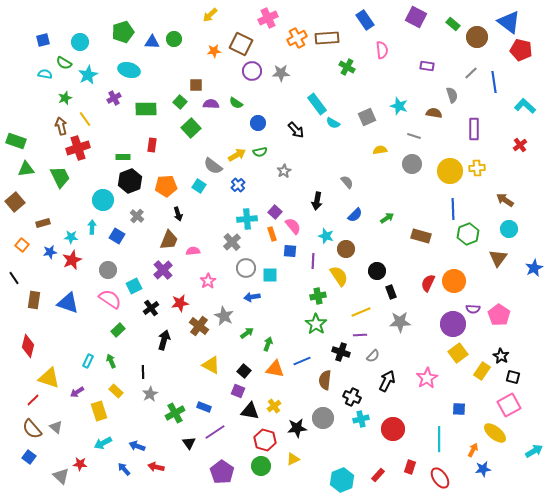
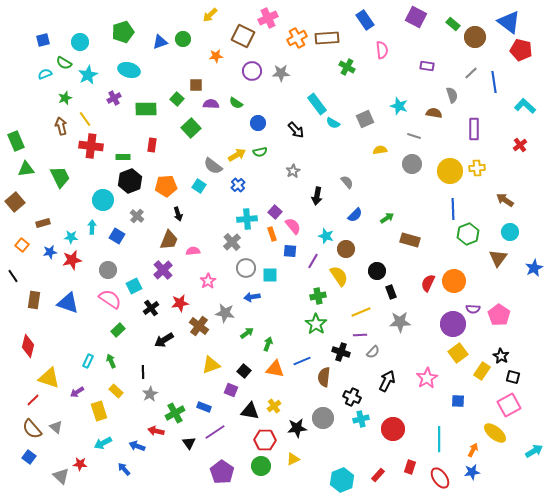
brown circle at (477, 37): moved 2 px left
green circle at (174, 39): moved 9 px right
blue triangle at (152, 42): moved 8 px right; rotated 21 degrees counterclockwise
brown square at (241, 44): moved 2 px right, 8 px up
orange star at (214, 51): moved 2 px right, 5 px down
cyan semicircle at (45, 74): rotated 32 degrees counterclockwise
green square at (180, 102): moved 3 px left, 3 px up
gray square at (367, 117): moved 2 px left, 2 px down
green rectangle at (16, 141): rotated 48 degrees clockwise
red cross at (78, 148): moved 13 px right, 2 px up; rotated 25 degrees clockwise
gray star at (284, 171): moved 9 px right
black arrow at (317, 201): moved 5 px up
cyan circle at (509, 229): moved 1 px right, 3 px down
brown rectangle at (421, 236): moved 11 px left, 4 px down
red star at (72, 260): rotated 12 degrees clockwise
purple line at (313, 261): rotated 28 degrees clockwise
black line at (14, 278): moved 1 px left, 2 px up
gray star at (224, 316): moved 1 px right, 3 px up; rotated 18 degrees counterclockwise
black arrow at (164, 340): rotated 138 degrees counterclockwise
gray semicircle at (373, 356): moved 4 px up
yellow triangle at (211, 365): rotated 48 degrees counterclockwise
brown semicircle at (325, 380): moved 1 px left, 3 px up
purple square at (238, 391): moved 7 px left, 1 px up
blue square at (459, 409): moved 1 px left, 8 px up
red hexagon at (265, 440): rotated 15 degrees counterclockwise
red arrow at (156, 467): moved 36 px up
blue star at (483, 469): moved 11 px left, 3 px down
